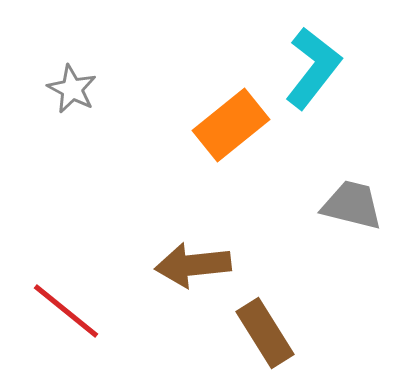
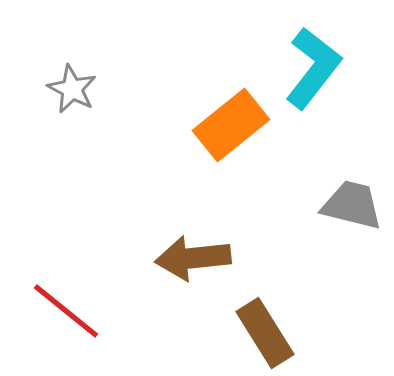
brown arrow: moved 7 px up
